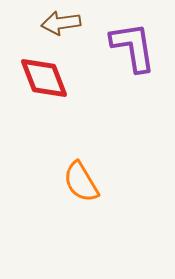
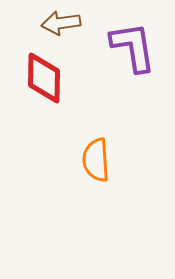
red diamond: rotated 22 degrees clockwise
orange semicircle: moved 15 px right, 22 px up; rotated 27 degrees clockwise
